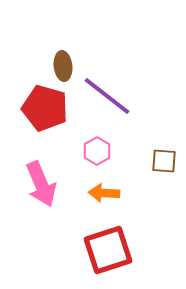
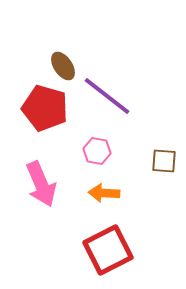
brown ellipse: rotated 28 degrees counterclockwise
pink hexagon: rotated 20 degrees counterclockwise
red square: rotated 9 degrees counterclockwise
